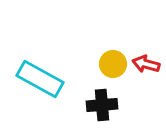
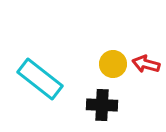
cyan rectangle: rotated 9 degrees clockwise
black cross: rotated 8 degrees clockwise
